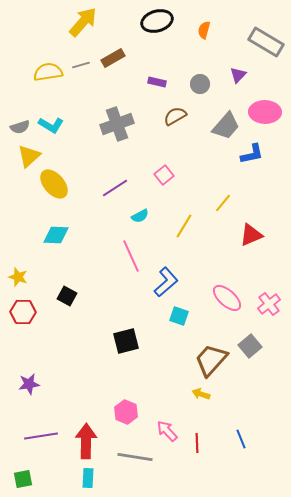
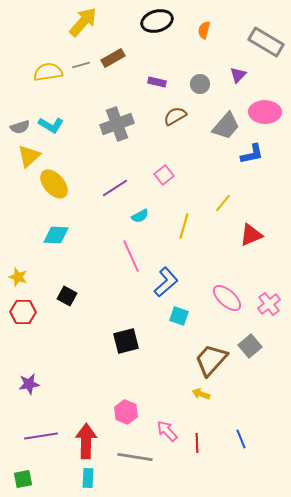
yellow line at (184, 226): rotated 15 degrees counterclockwise
